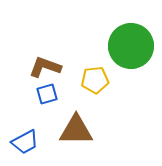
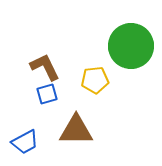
brown L-shape: rotated 44 degrees clockwise
